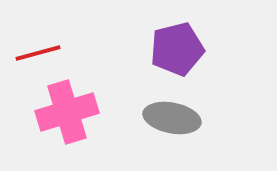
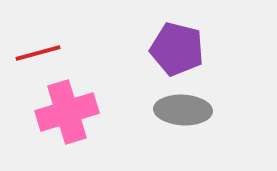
purple pentagon: rotated 28 degrees clockwise
gray ellipse: moved 11 px right, 8 px up; rotated 8 degrees counterclockwise
